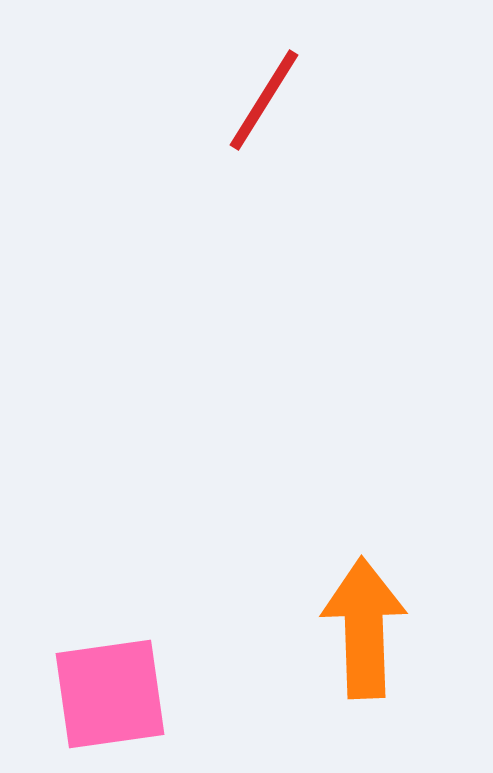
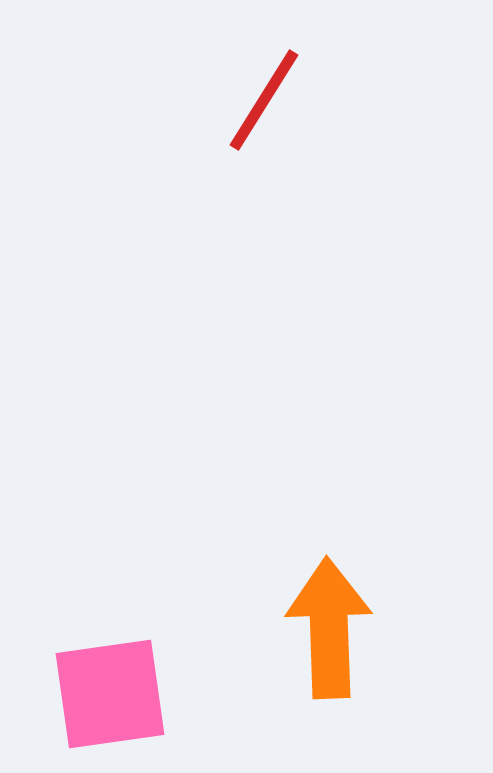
orange arrow: moved 35 px left
